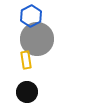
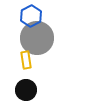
gray circle: moved 1 px up
black circle: moved 1 px left, 2 px up
